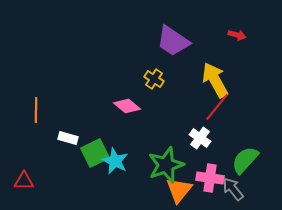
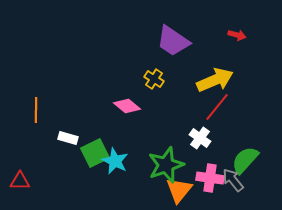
yellow arrow: rotated 96 degrees clockwise
red triangle: moved 4 px left
gray arrow: moved 9 px up
